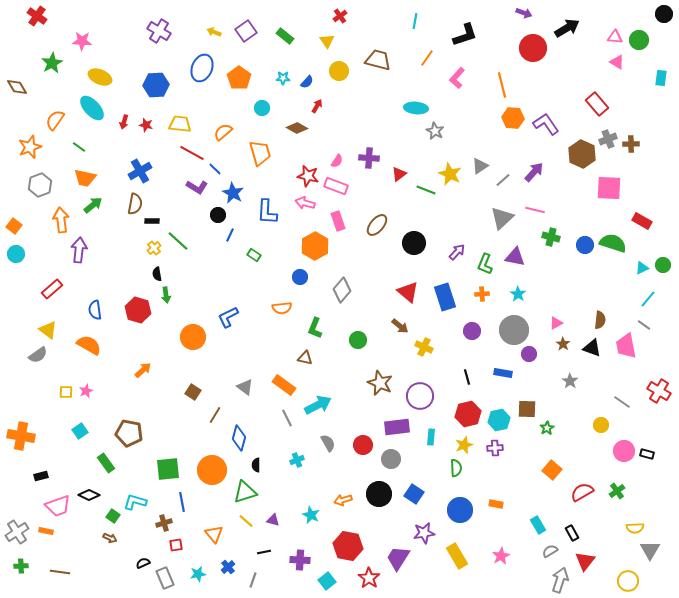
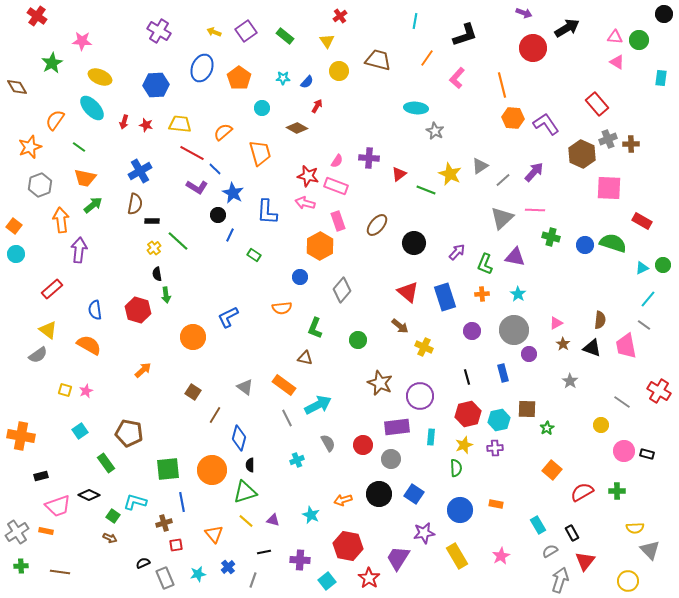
pink line at (535, 210): rotated 12 degrees counterclockwise
orange hexagon at (315, 246): moved 5 px right
blue rectangle at (503, 373): rotated 66 degrees clockwise
yellow square at (66, 392): moved 1 px left, 2 px up; rotated 16 degrees clockwise
black semicircle at (256, 465): moved 6 px left
green cross at (617, 491): rotated 35 degrees clockwise
gray triangle at (650, 550): rotated 15 degrees counterclockwise
